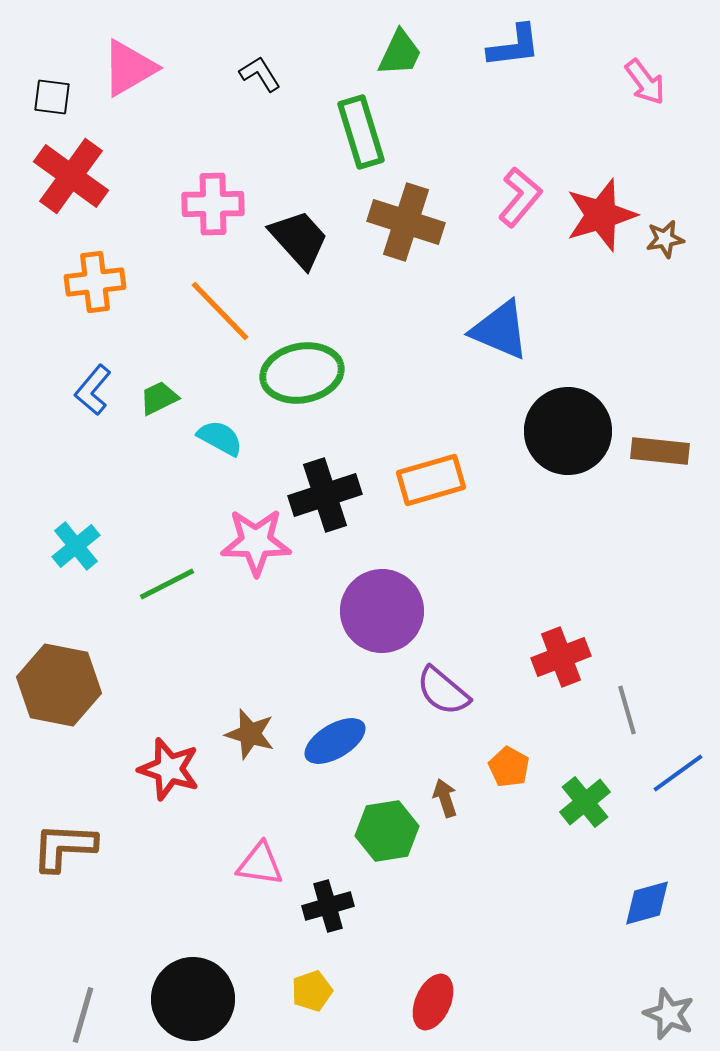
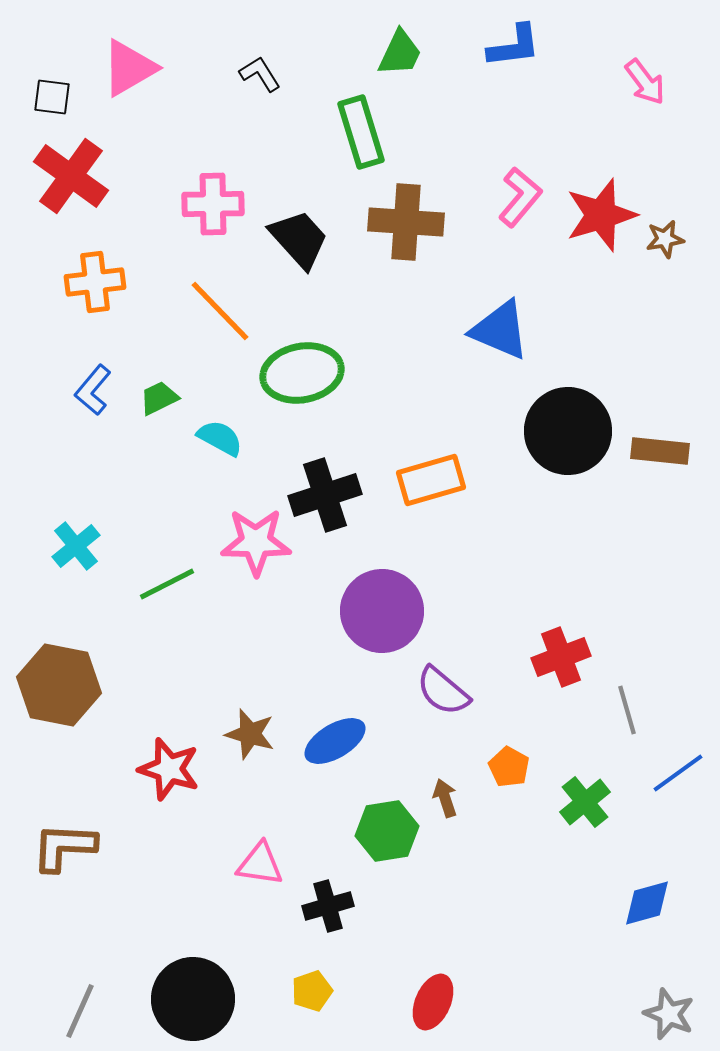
brown cross at (406, 222): rotated 14 degrees counterclockwise
gray line at (83, 1015): moved 3 px left, 4 px up; rotated 8 degrees clockwise
